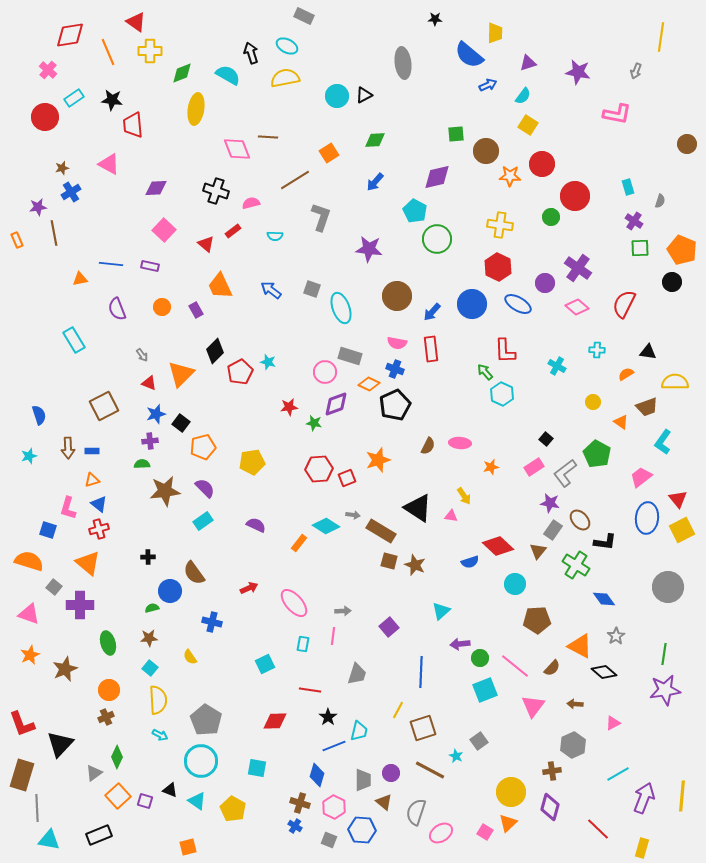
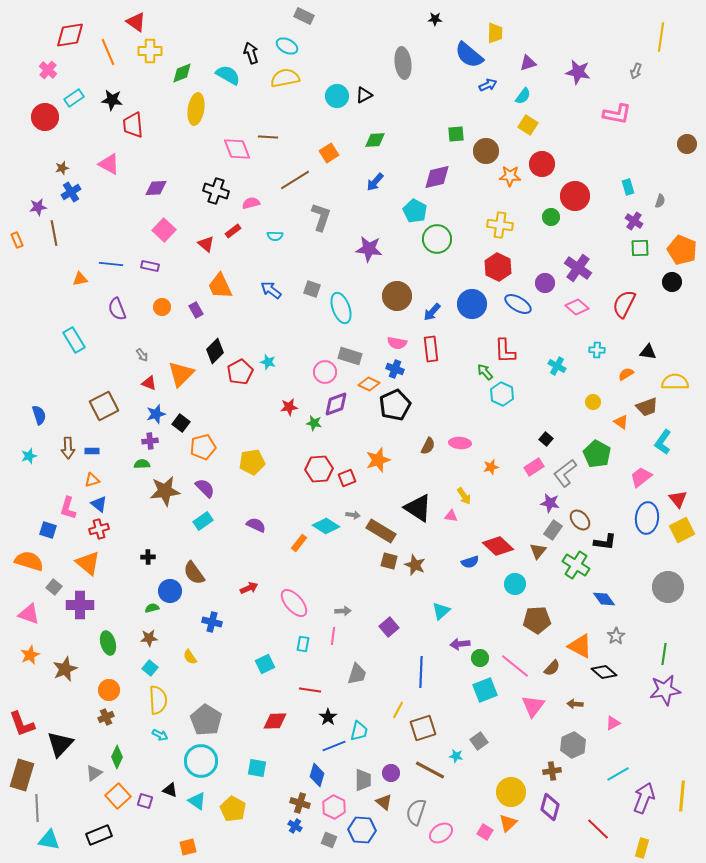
cyan star at (456, 756): rotated 16 degrees counterclockwise
